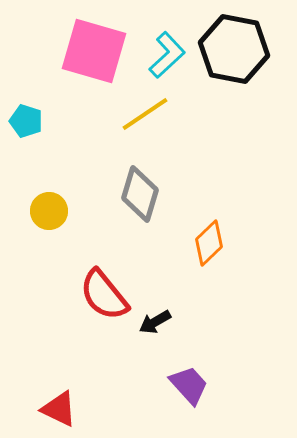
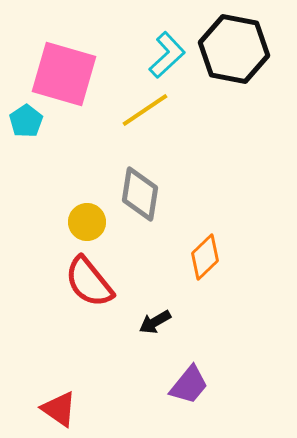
pink square: moved 30 px left, 23 px down
yellow line: moved 4 px up
cyan pentagon: rotated 20 degrees clockwise
gray diamond: rotated 8 degrees counterclockwise
yellow circle: moved 38 px right, 11 px down
orange diamond: moved 4 px left, 14 px down
red semicircle: moved 15 px left, 13 px up
purple trapezoid: rotated 81 degrees clockwise
red triangle: rotated 9 degrees clockwise
